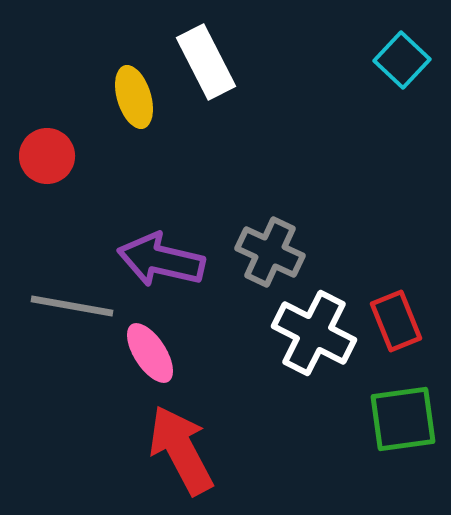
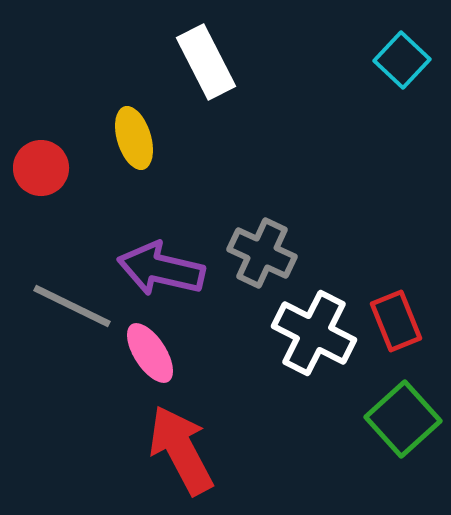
yellow ellipse: moved 41 px down
red circle: moved 6 px left, 12 px down
gray cross: moved 8 px left, 1 px down
purple arrow: moved 9 px down
gray line: rotated 16 degrees clockwise
green square: rotated 34 degrees counterclockwise
